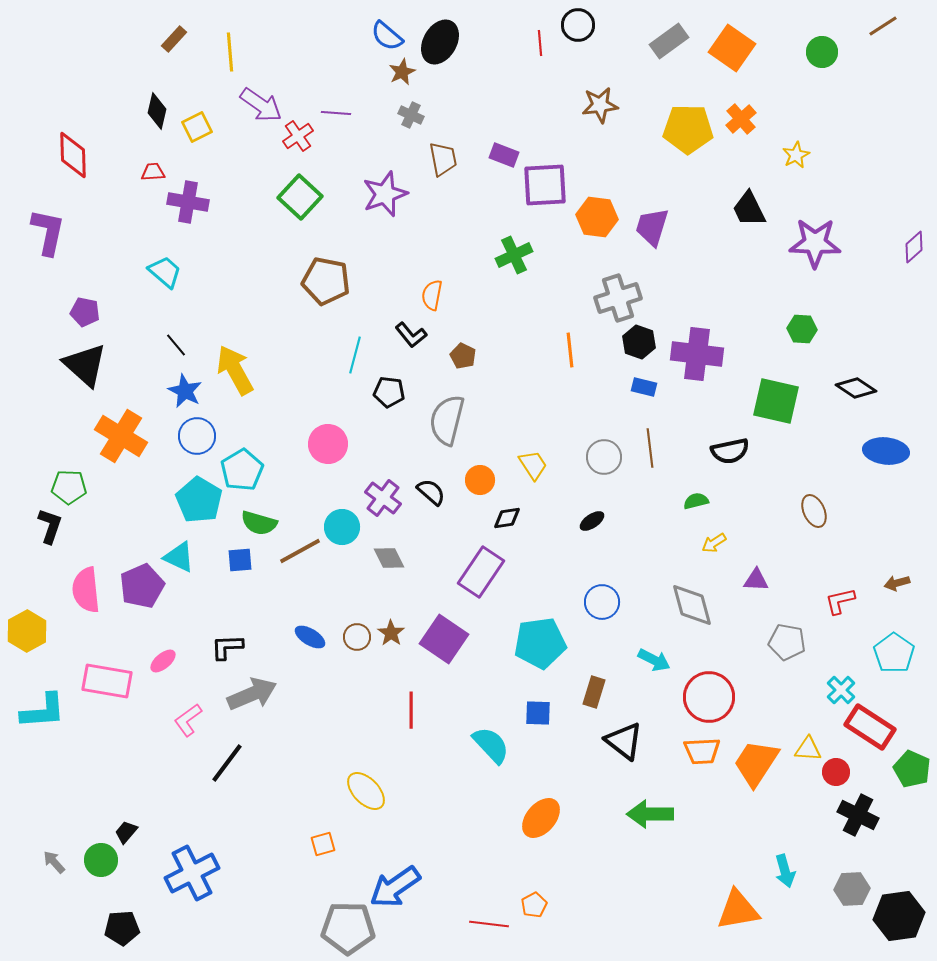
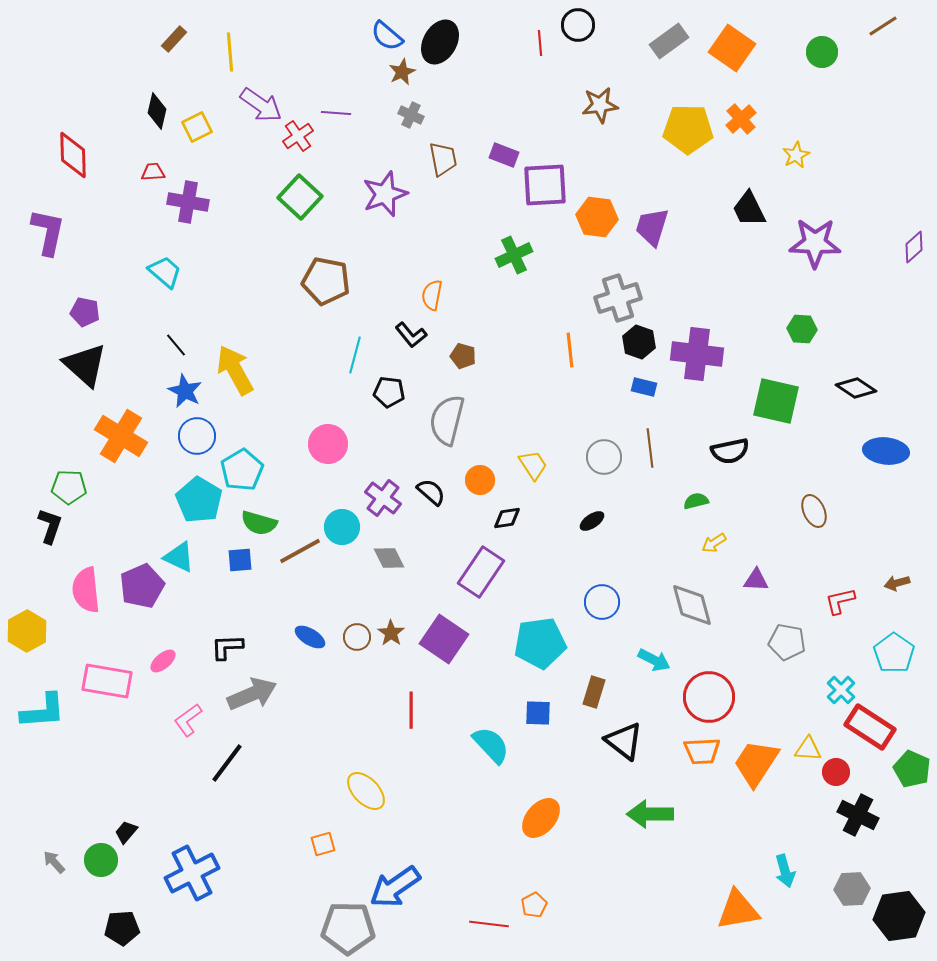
brown pentagon at (463, 356): rotated 10 degrees counterclockwise
